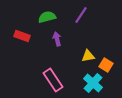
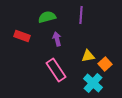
purple line: rotated 30 degrees counterclockwise
orange square: moved 1 px left, 1 px up; rotated 16 degrees clockwise
pink rectangle: moved 3 px right, 10 px up
